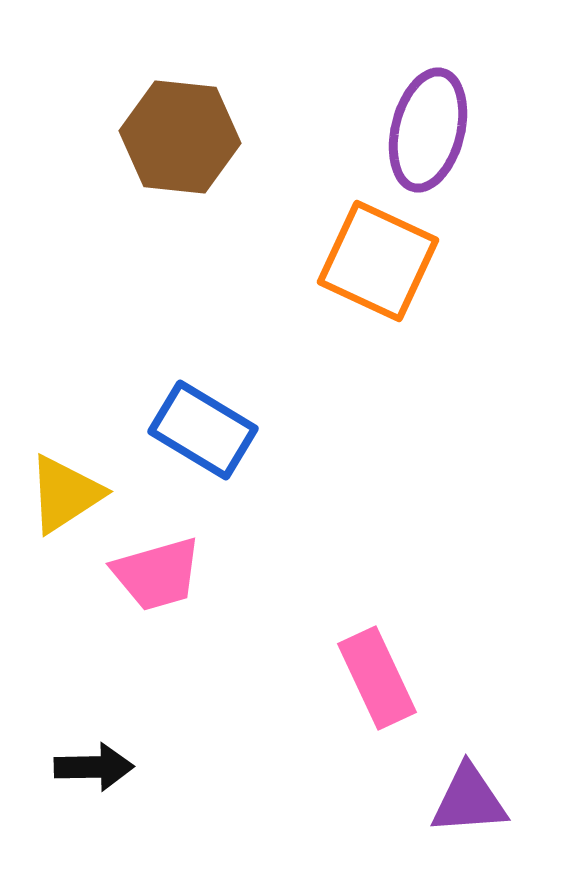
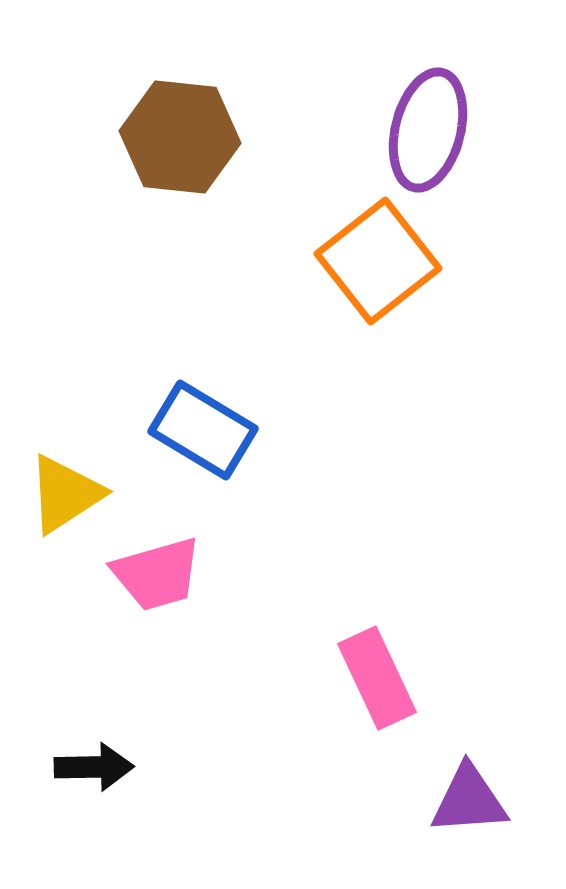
orange square: rotated 27 degrees clockwise
